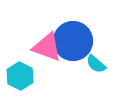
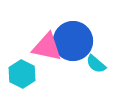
pink triangle: rotated 8 degrees counterclockwise
cyan hexagon: moved 2 px right, 2 px up
